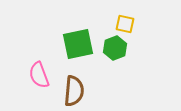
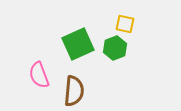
green square: rotated 12 degrees counterclockwise
